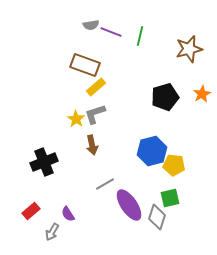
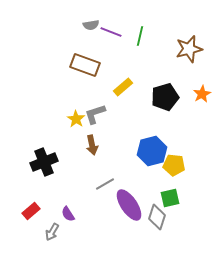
yellow rectangle: moved 27 px right
